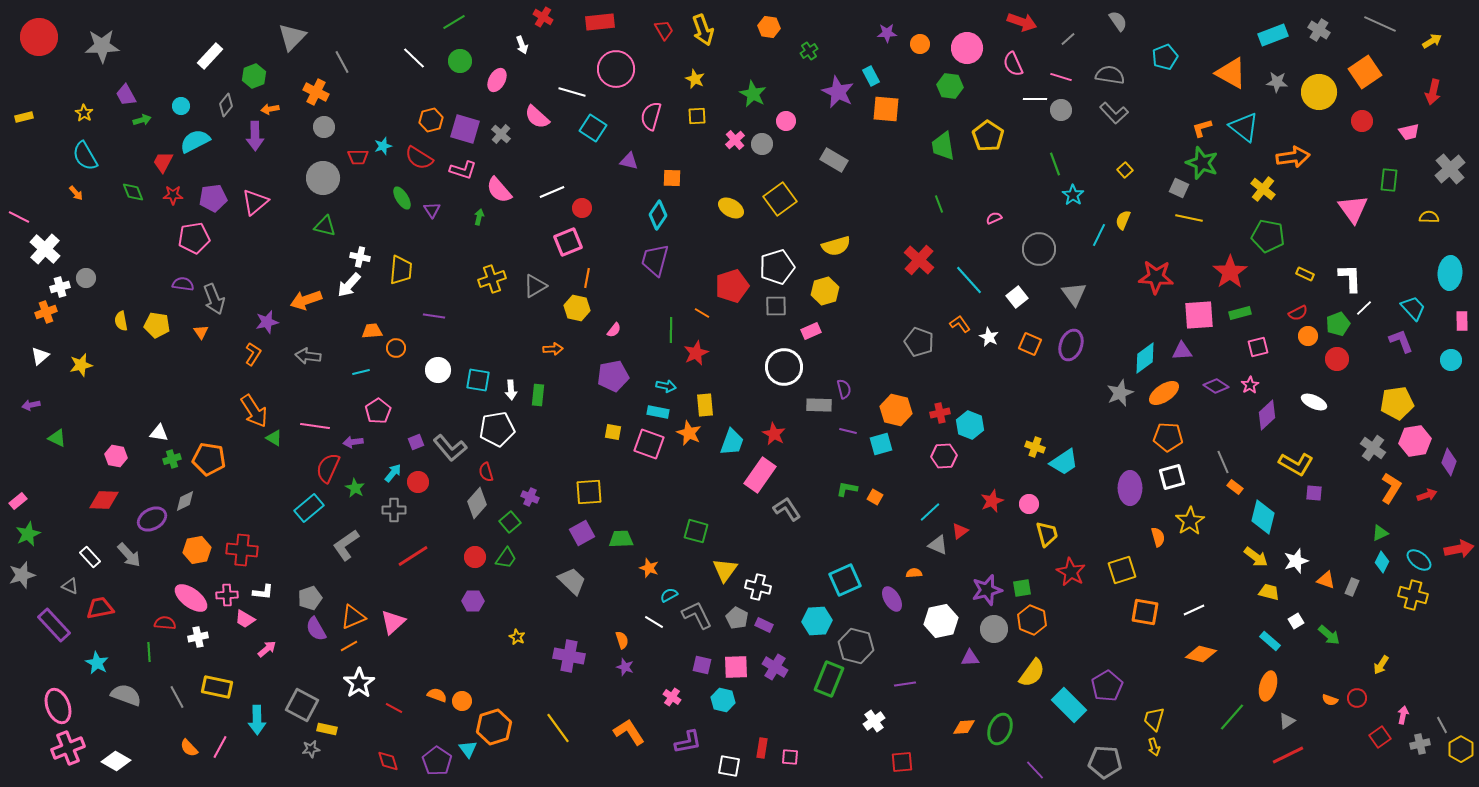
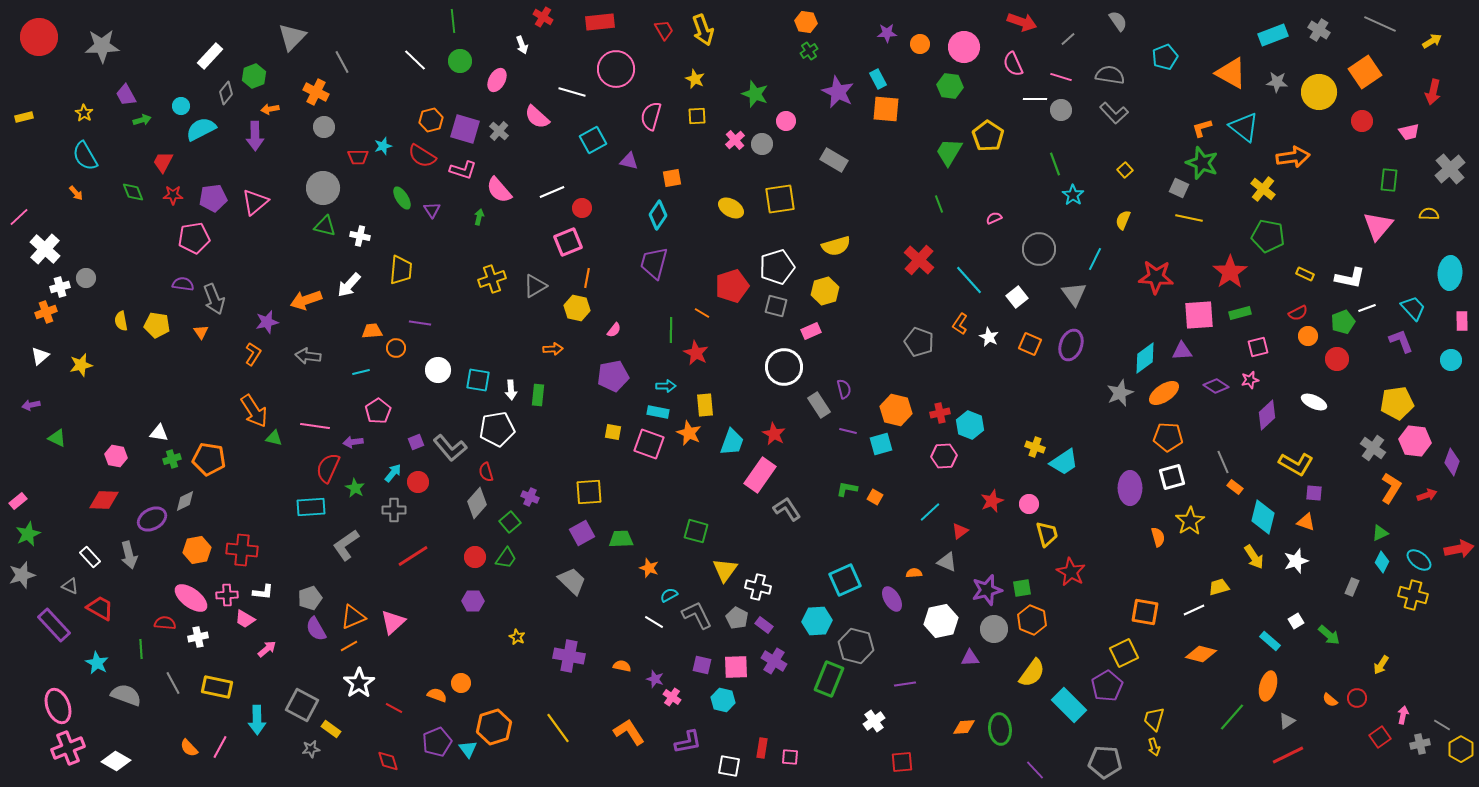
green line at (454, 22): moved 1 px left, 1 px up; rotated 65 degrees counterclockwise
orange hexagon at (769, 27): moved 37 px right, 5 px up
pink circle at (967, 48): moved 3 px left, 1 px up
white line at (414, 58): moved 1 px right, 2 px down
cyan rectangle at (871, 76): moved 7 px right, 3 px down
green star at (753, 94): moved 2 px right; rotated 8 degrees counterclockwise
gray diamond at (226, 105): moved 12 px up
cyan square at (593, 128): moved 12 px down; rotated 28 degrees clockwise
gray cross at (501, 134): moved 2 px left, 3 px up
cyan semicircle at (195, 141): moved 6 px right, 12 px up
green trapezoid at (943, 146): moved 6 px right, 6 px down; rotated 40 degrees clockwise
red semicircle at (419, 158): moved 3 px right, 2 px up
gray circle at (323, 178): moved 10 px down
orange square at (672, 178): rotated 12 degrees counterclockwise
yellow square at (780, 199): rotated 28 degrees clockwise
pink triangle at (1353, 209): moved 25 px right, 17 px down; rotated 16 degrees clockwise
pink line at (19, 217): rotated 70 degrees counterclockwise
yellow semicircle at (1429, 217): moved 3 px up
cyan line at (1099, 235): moved 4 px left, 24 px down
white cross at (360, 257): moved 21 px up
purple trapezoid at (655, 260): moved 1 px left, 3 px down
white L-shape at (1350, 278): rotated 104 degrees clockwise
gray square at (776, 306): rotated 15 degrees clockwise
white line at (1364, 308): moved 3 px right; rotated 24 degrees clockwise
purple line at (434, 316): moved 14 px left, 7 px down
orange L-shape at (960, 324): rotated 110 degrees counterclockwise
green pentagon at (1338, 324): moved 5 px right, 2 px up
red star at (696, 353): rotated 20 degrees counterclockwise
pink star at (1250, 385): moved 5 px up; rotated 18 degrees clockwise
cyan arrow at (666, 386): rotated 12 degrees counterclockwise
gray rectangle at (819, 405): rotated 55 degrees clockwise
green triangle at (274, 438): rotated 18 degrees counterclockwise
pink hexagon at (1415, 441): rotated 16 degrees clockwise
purple diamond at (1449, 462): moved 3 px right
cyan rectangle at (309, 508): moved 2 px right, 1 px up; rotated 36 degrees clockwise
gray triangle at (938, 545): moved 9 px right, 17 px down
gray arrow at (129, 555): rotated 28 degrees clockwise
yellow arrow at (1256, 557): moved 2 px left; rotated 20 degrees clockwise
yellow square at (1122, 570): moved 2 px right, 83 px down; rotated 8 degrees counterclockwise
orange triangle at (1326, 580): moved 20 px left, 58 px up
yellow trapezoid at (1269, 592): moved 50 px left, 5 px up; rotated 30 degrees counterclockwise
red trapezoid at (100, 608): rotated 40 degrees clockwise
purple rectangle at (764, 625): rotated 12 degrees clockwise
orange semicircle at (622, 640): moved 26 px down; rotated 60 degrees counterclockwise
green line at (149, 652): moved 8 px left, 3 px up
purple star at (625, 667): moved 30 px right, 12 px down
purple cross at (775, 667): moved 1 px left, 6 px up
gray line at (177, 697): moved 4 px left, 14 px up
orange semicircle at (1330, 700): rotated 21 degrees clockwise
orange circle at (462, 701): moved 1 px left, 18 px up
gray line at (1442, 725): rotated 30 degrees counterclockwise
yellow rectangle at (327, 729): moved 4 px right; rotated 24 degrees clockwise
green ellipse at (1000, 729): rotated 28 degrees counterclockwise
purple pentagon at (437, 761): moved 19 px up; rotated 16 degrees clockwise
